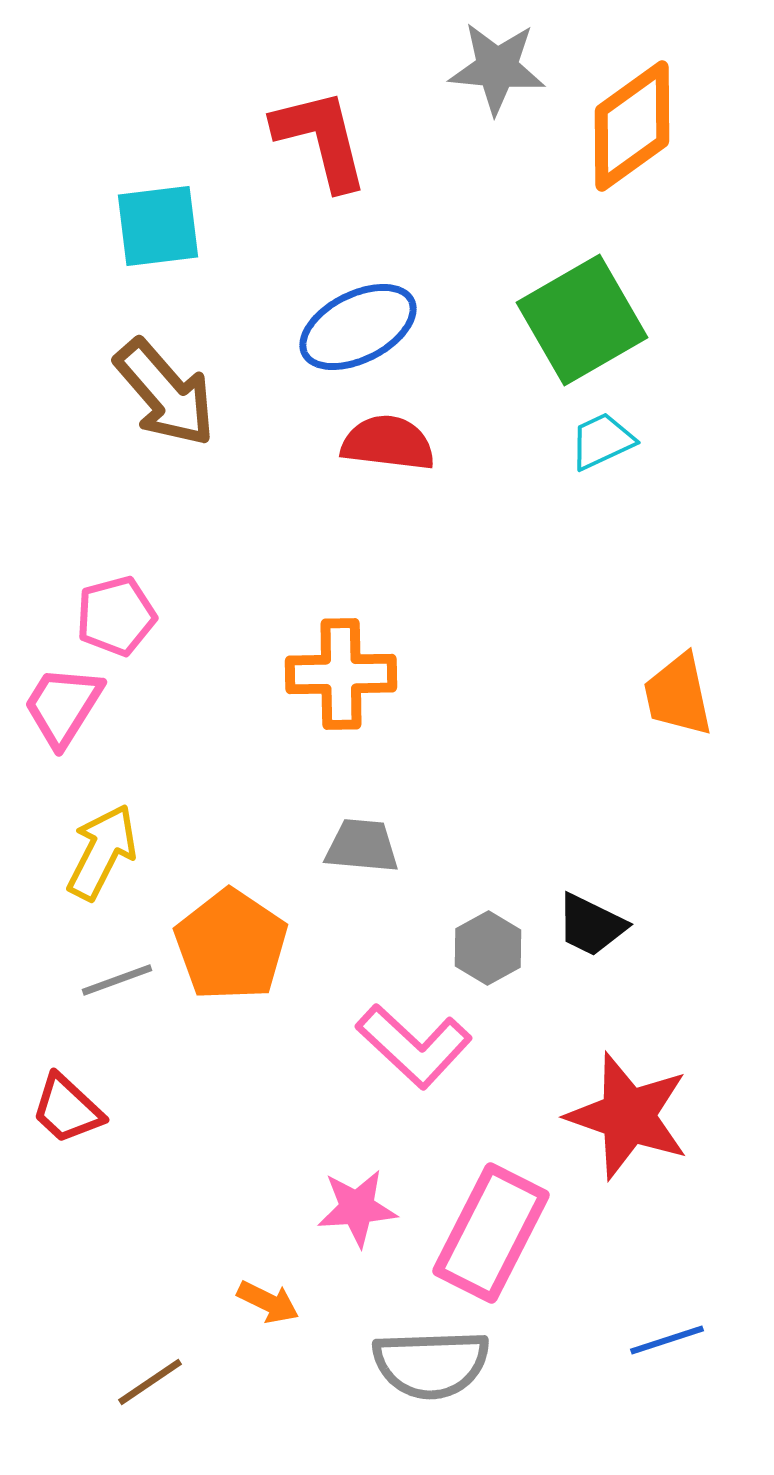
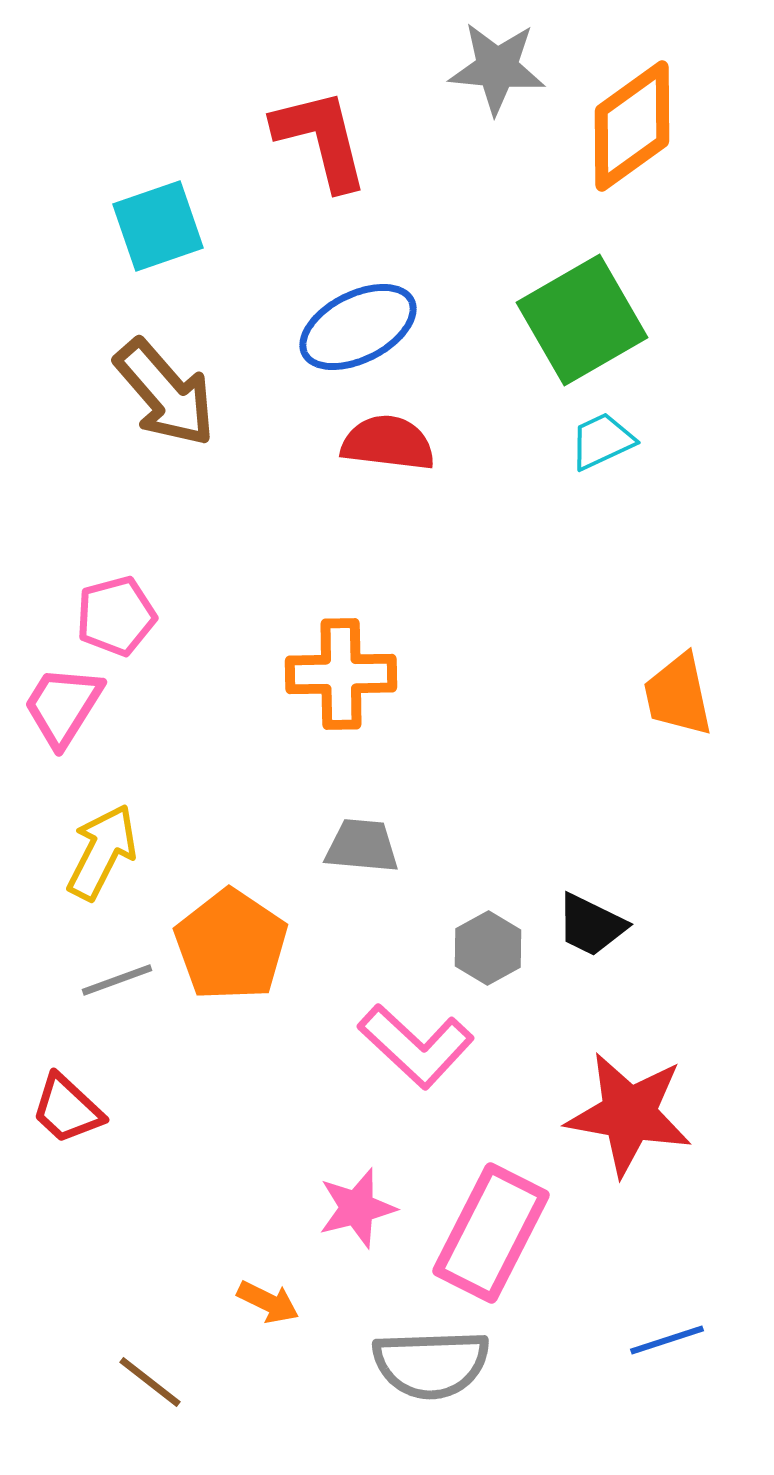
cyan square: rotated 12 degrees counterclockwise
pink L-shape: moved 2 px right
red star: moved 1 px right, 2 px up; rotated 9 degrees counterclockwise
pink star: rotated 10 degrees counterclockwise
brown line: rotated 72 degrees clockwise
